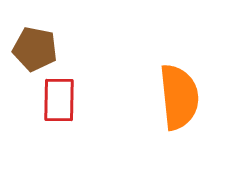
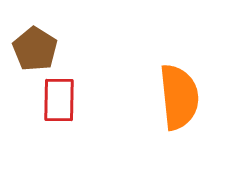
brown pentagon: rotated 21 degrees clockwise
